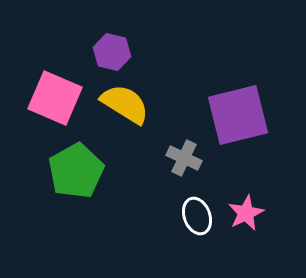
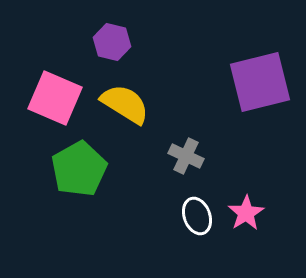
purple hexagon: moved 10 px up
purple square: moved 22 px right, 33 px up
gray cross: moved 2 px right, 2 px up
green pentagon: moved 3 px right, 2 px up
pink star: rotated 6 degrees counterclockwise
